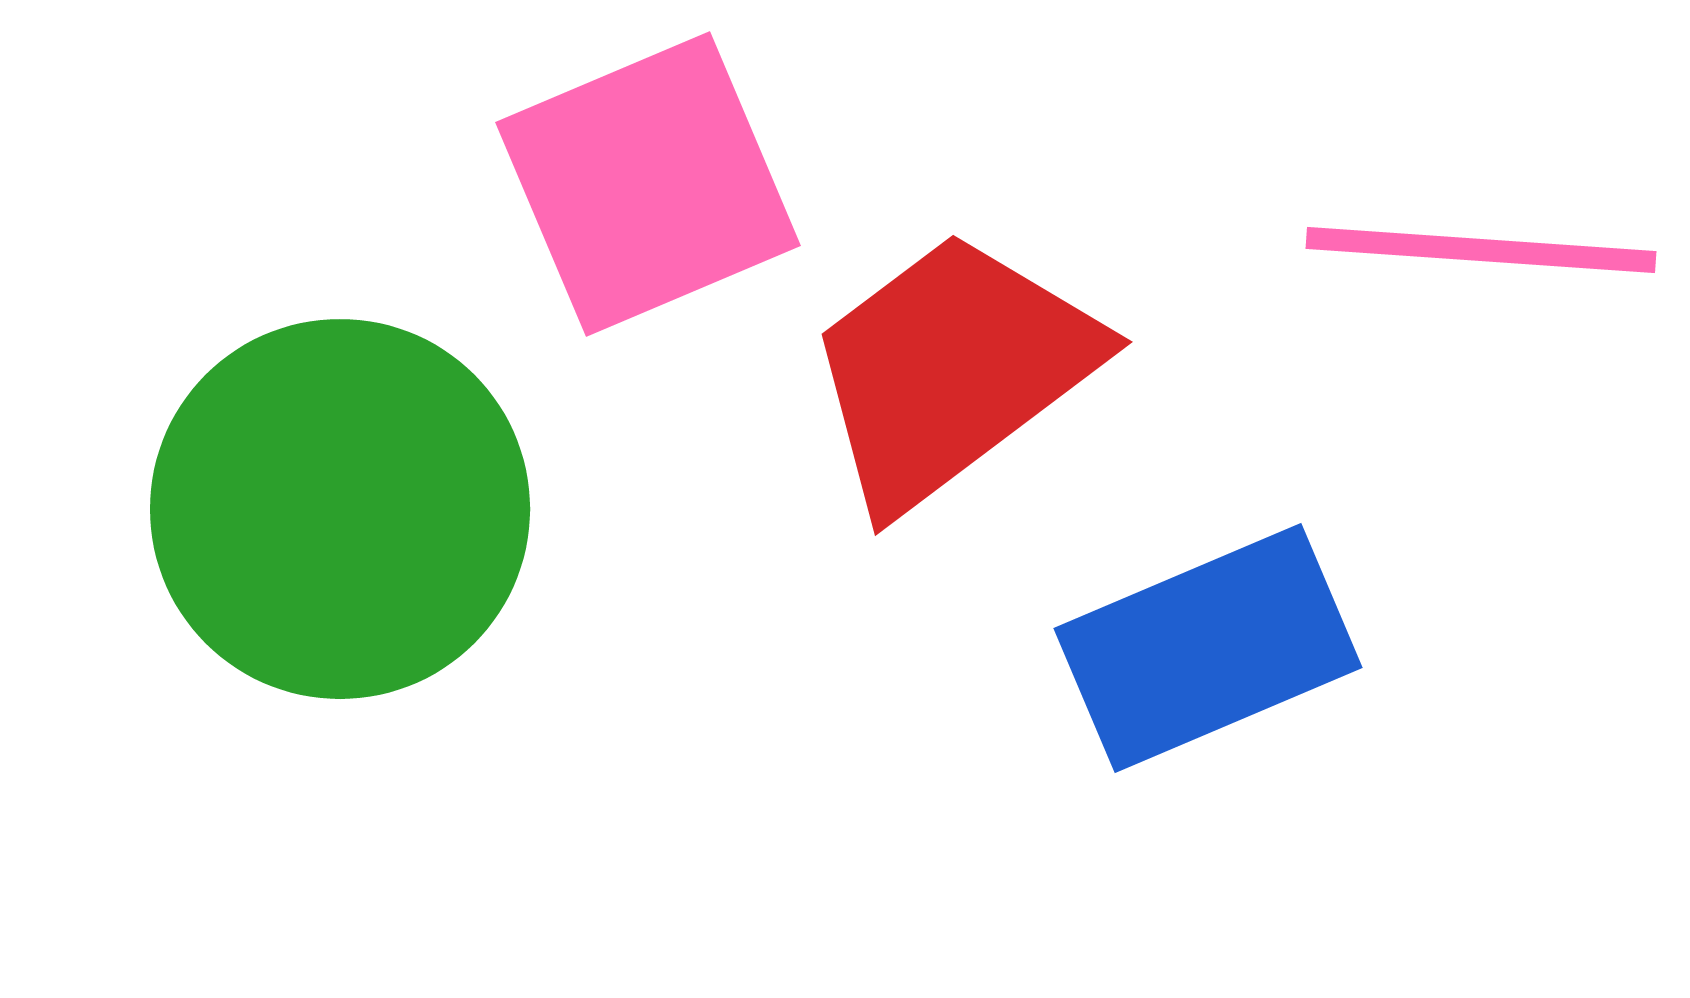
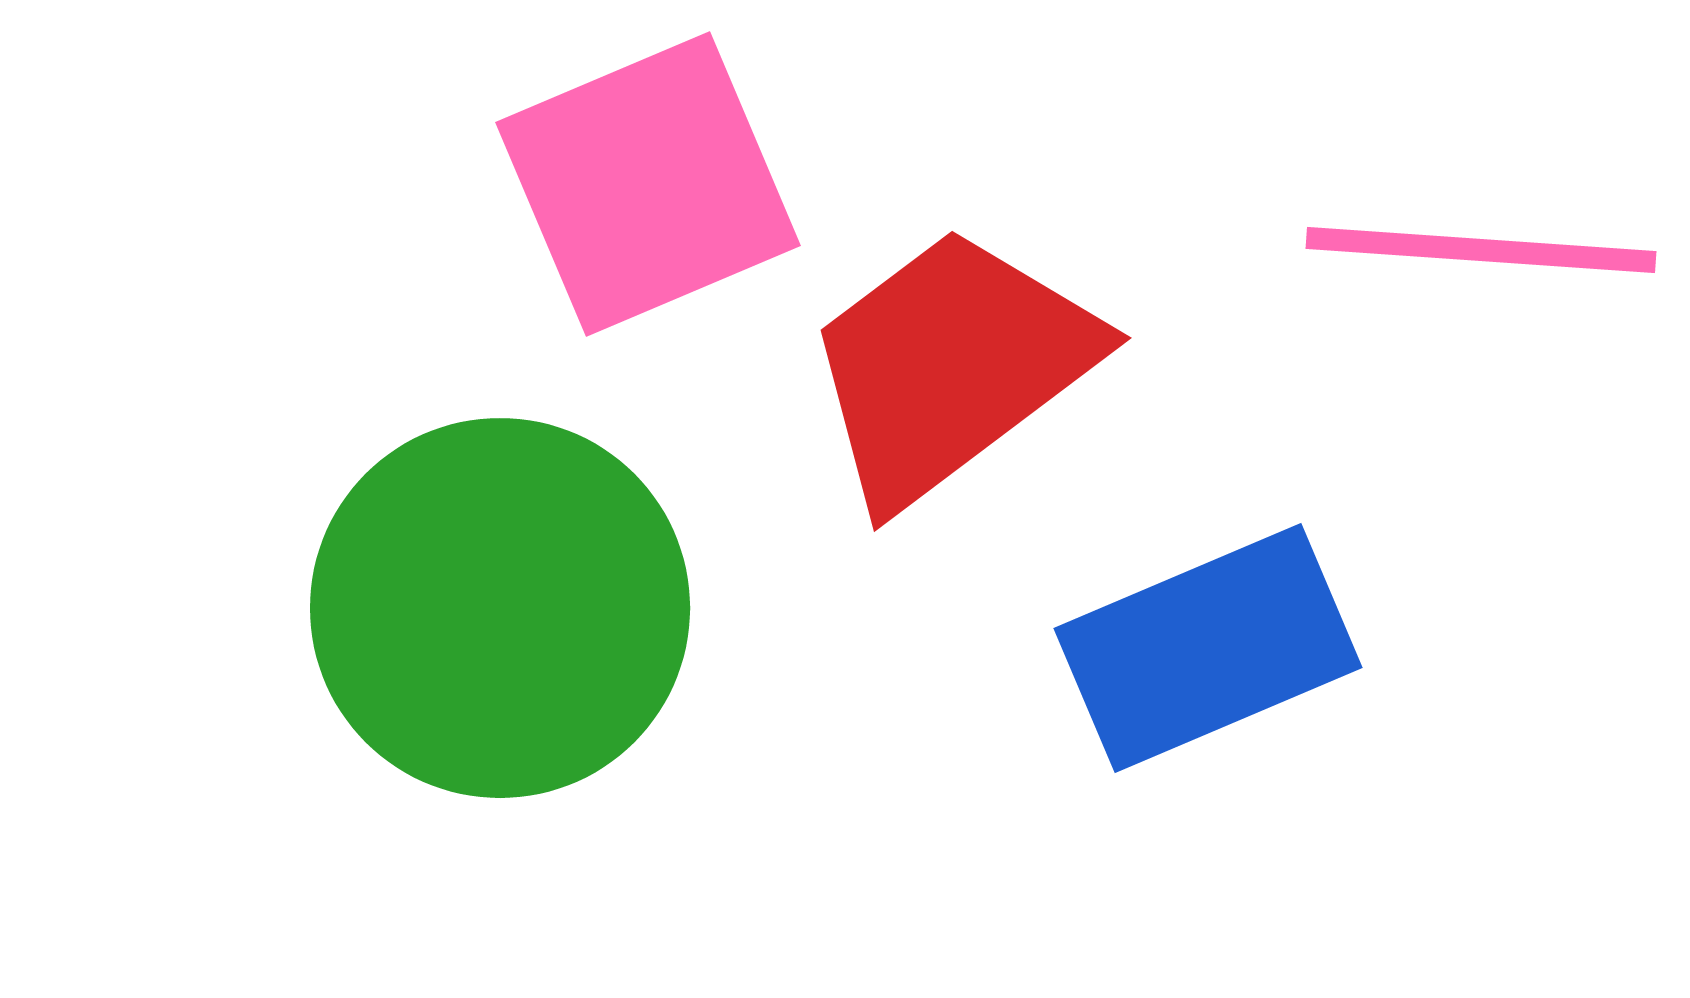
red trapezoid: moved 1 px left, 4 px up
green circle: moved 160 px right, 99 px down
